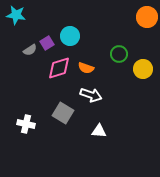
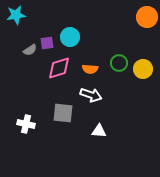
cyan star: rotated 18 degrees counterclockwise
cyan circle: moved 1 px down
purple square: rotated 24 degrees clockwise
green circle: moved 9 px down
orange semicircle: moved 4 px right, 1 px down; rotated 14 degrees counterclockwise
gray square: rotated 25 degrees counterclockwise
